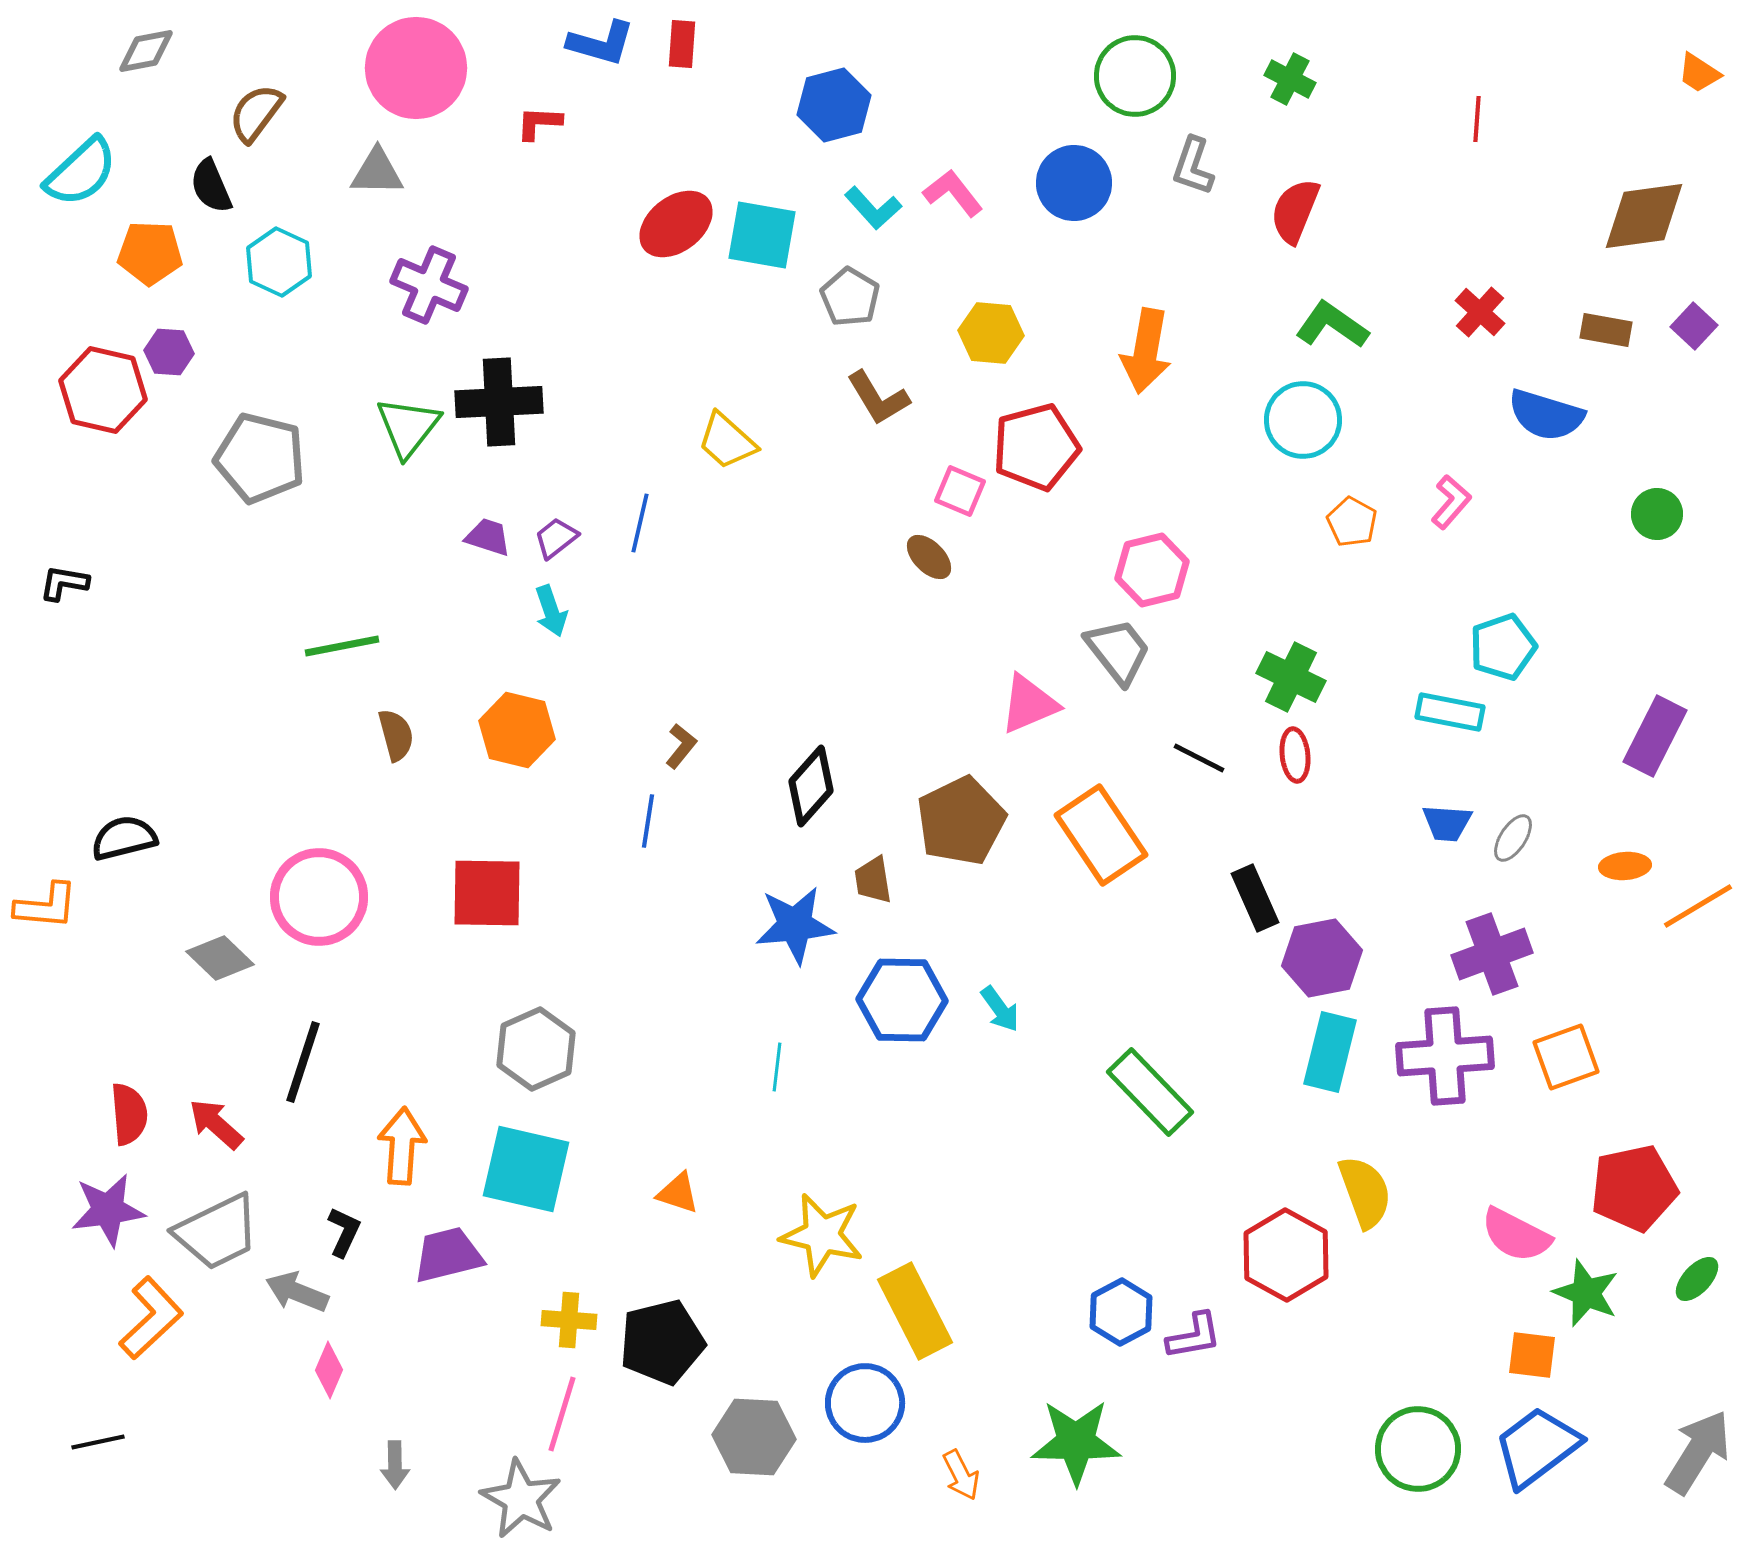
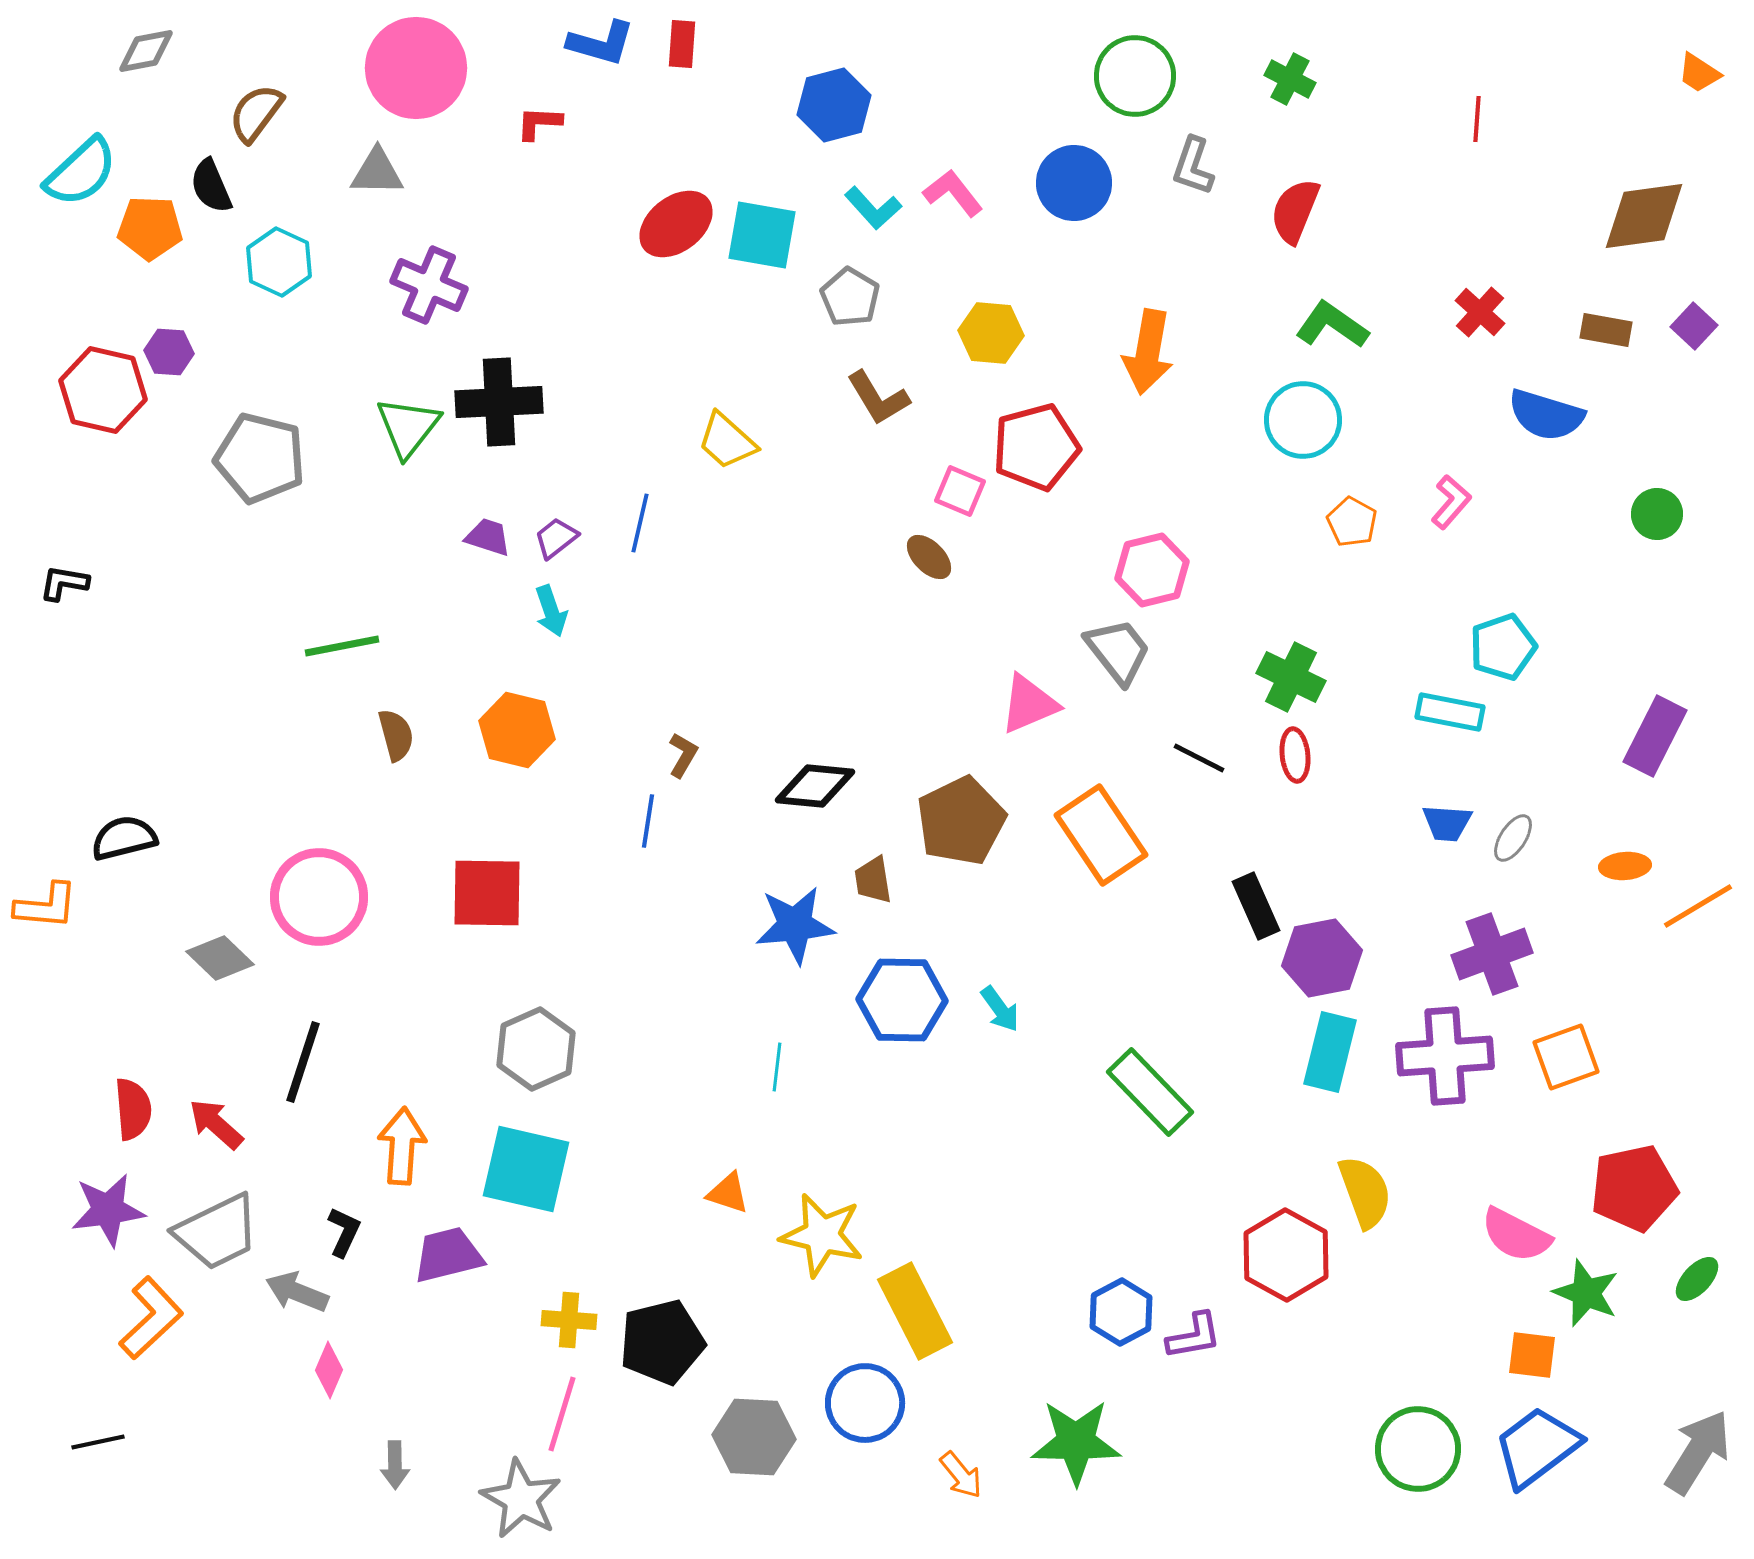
orange pentagon at (150, 253): moved 25 px up
orange arrow at (1146, 351): moved 2 px right, 1 px down
brown L-shape at (681, 746): moved 2 px right, 9 px down; rotated 9 degrees counterclockwise
black diamond at (811, 786): moved 4 px right; rotated 54 degrees clockwise
black rectangle at (1255, 898): moved 1 px right, 8 px down
red semicircle at (129, 1114): moved 4 px right, 5 px up
orange triangle at (678, 1193): moved 50 px right
orange arrow at (961, 1475): rotated 12 degrees counterclockwise
